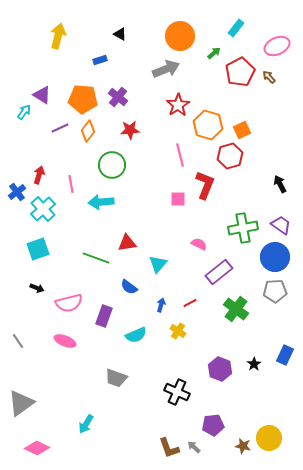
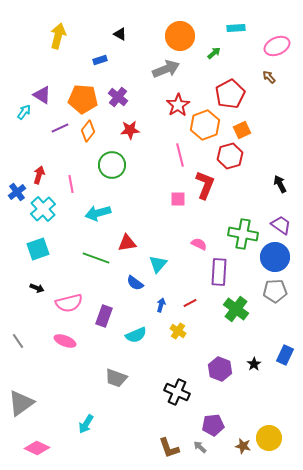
cyan rectangle at (236, 28): rotated 48 degrees clockwise
red pentagon at (240, 72): moved 10 px left, 22 px down
orange hexagon at (208, 125): moved 3 px left; rotated 24 degrees clockwise
cyan arrow at (101, 202): moved 3 px left, 11 px down; rotated 10 degrees counterclockwise
green cross at (243, 228): moved 6 px down; rotated 20 degrees clockwise
purple rectangle at (219, 272): rotated 48 degrees counterclockwise
blue semicircle at (129, 287): moved 6 px right, 4 px up
gray arrow at (194, 447): moved 6 px right
